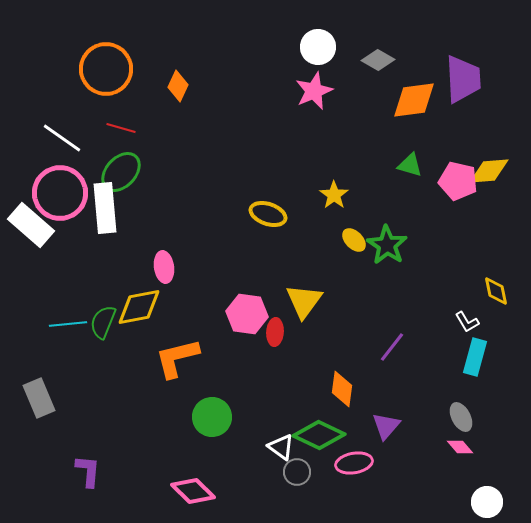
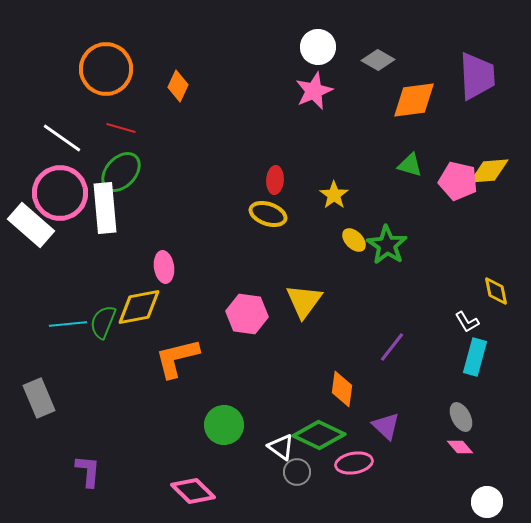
purple trapezoid at (463, 79): moved 14 px right, 3 px up
red ellipse at (275, 332): moved 152 px up
green circle at (212, 417): moved 12 px right, 8 px down
purple triangle at (386, 426): rotated 28 degrees counterclockwise
